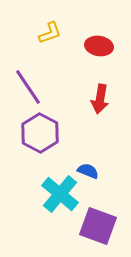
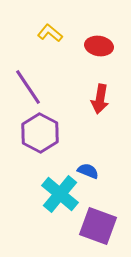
yellow L-shape: rotated 120 degrees counterclockwise
